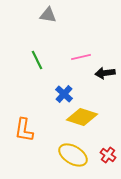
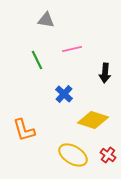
gray triangle: moved 2 px left, 5 px down
pink line: moved 9 px left, 8 px up
black arrow: rotated 78 degrees counterclockwise
yellow diamond: moved 11 px right, 3 px down
orange L-shape: rotated 25 degrees counterclockwise
